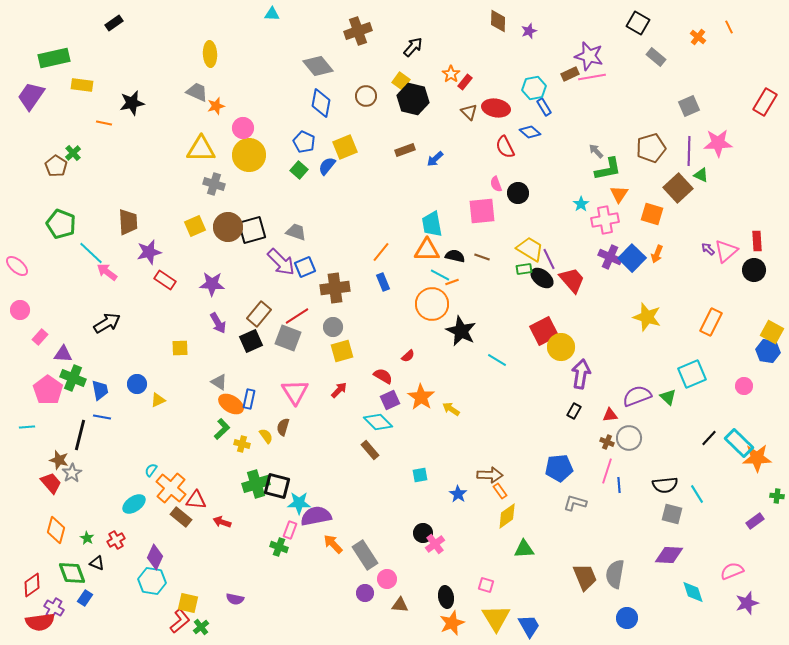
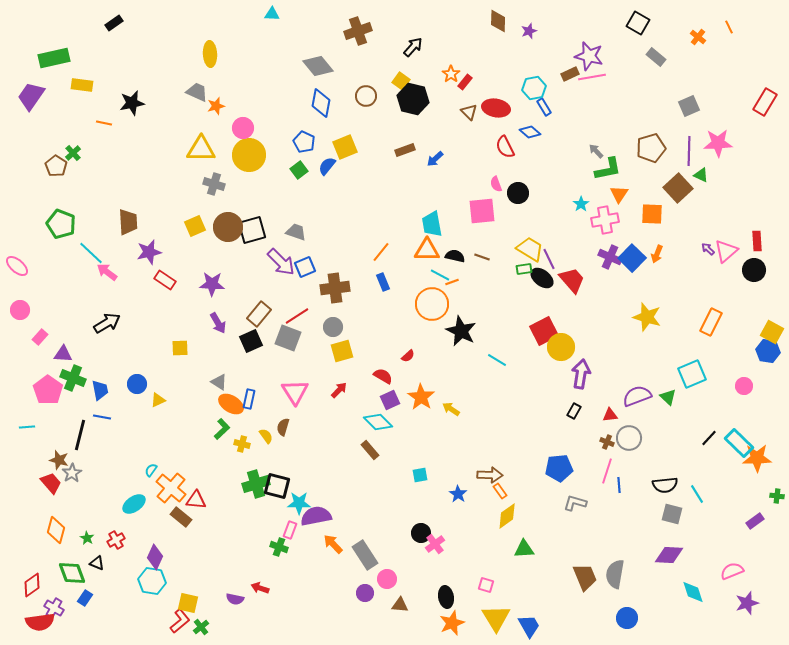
green square at (299, 170): rotated 12 degrees clockwise
orange square at (652, 214): rotated 15 degrees counterclockwise
red arrow at (222, 522): moved 38 px right, 66 px down
black circle at (423, 533): moved 2 px left
